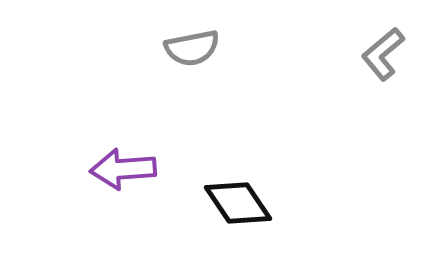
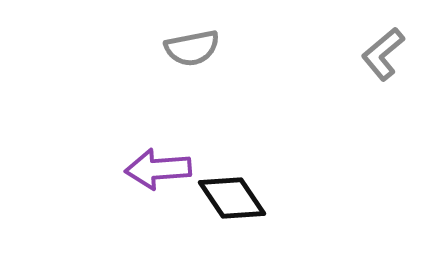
purple arrow: moved 35 px right
black diamond: moved 6 px left, 5 px up
